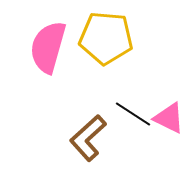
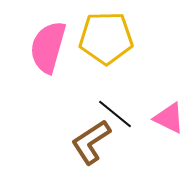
yellow pentagon: rotated 6 degrees counterclockwise
black line: moved 18 px left; rotated 6 degrees clockwise
brown L-shape: moved 3 px right, 4 px down; rotated 9 degrees clockwise
